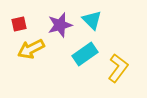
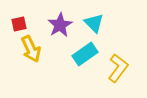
cyan triangle: moved 2 px right, 3 px down
purple star: rotated 15 degrees counterclockwise
yellow arrow: rotated 88 degrees counterclockwise
